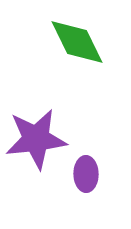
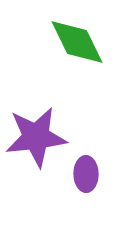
purple star: moved 2 px up
